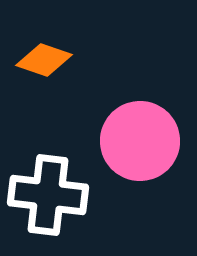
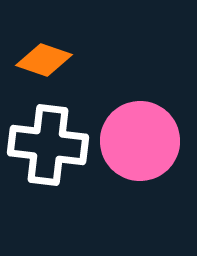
white cross: moved 50 px up
